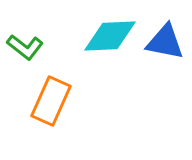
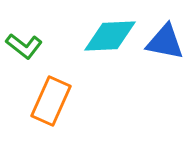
green L-shape: moved 1 px left, 1 px up
